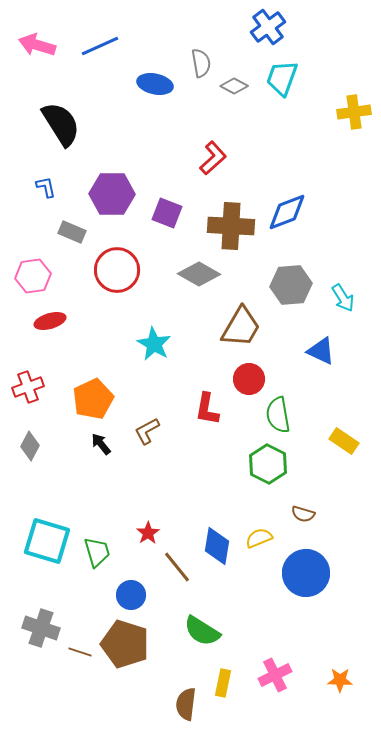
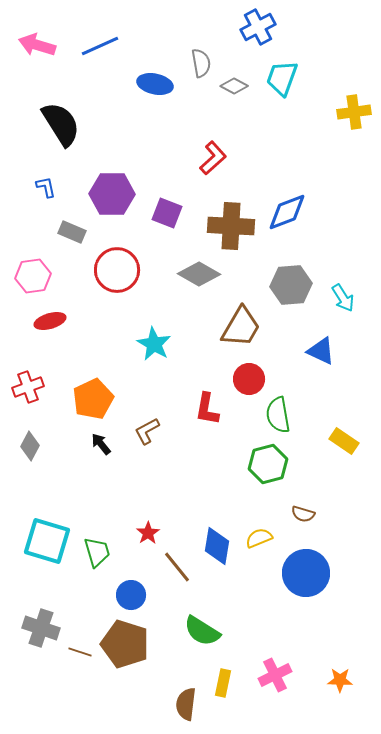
blue cross at (268, 27): moved 10 px left; rotated 8 degrees clockwise
green hexagon at (268, 464): rotated 18 degrees clockwise
